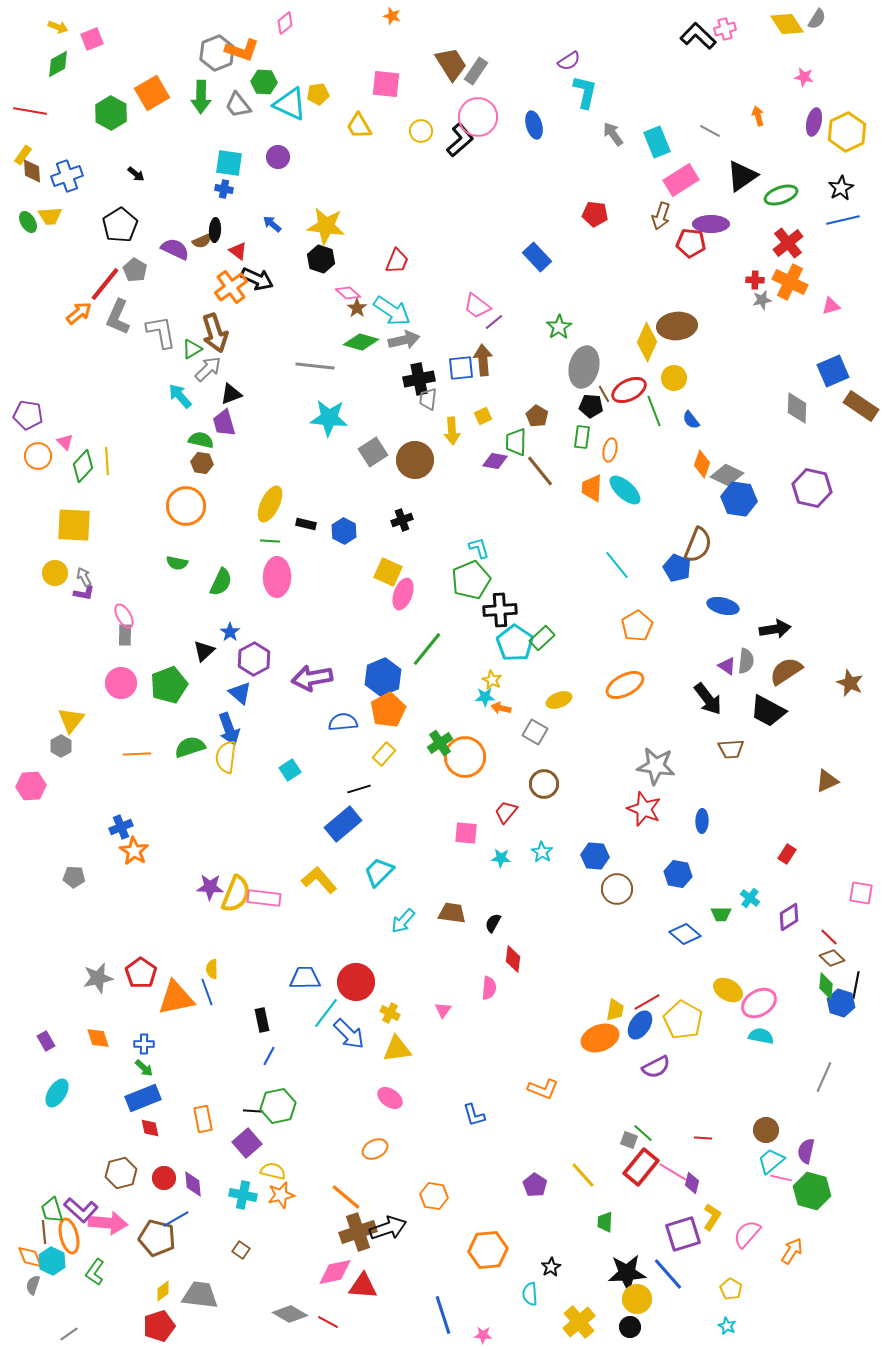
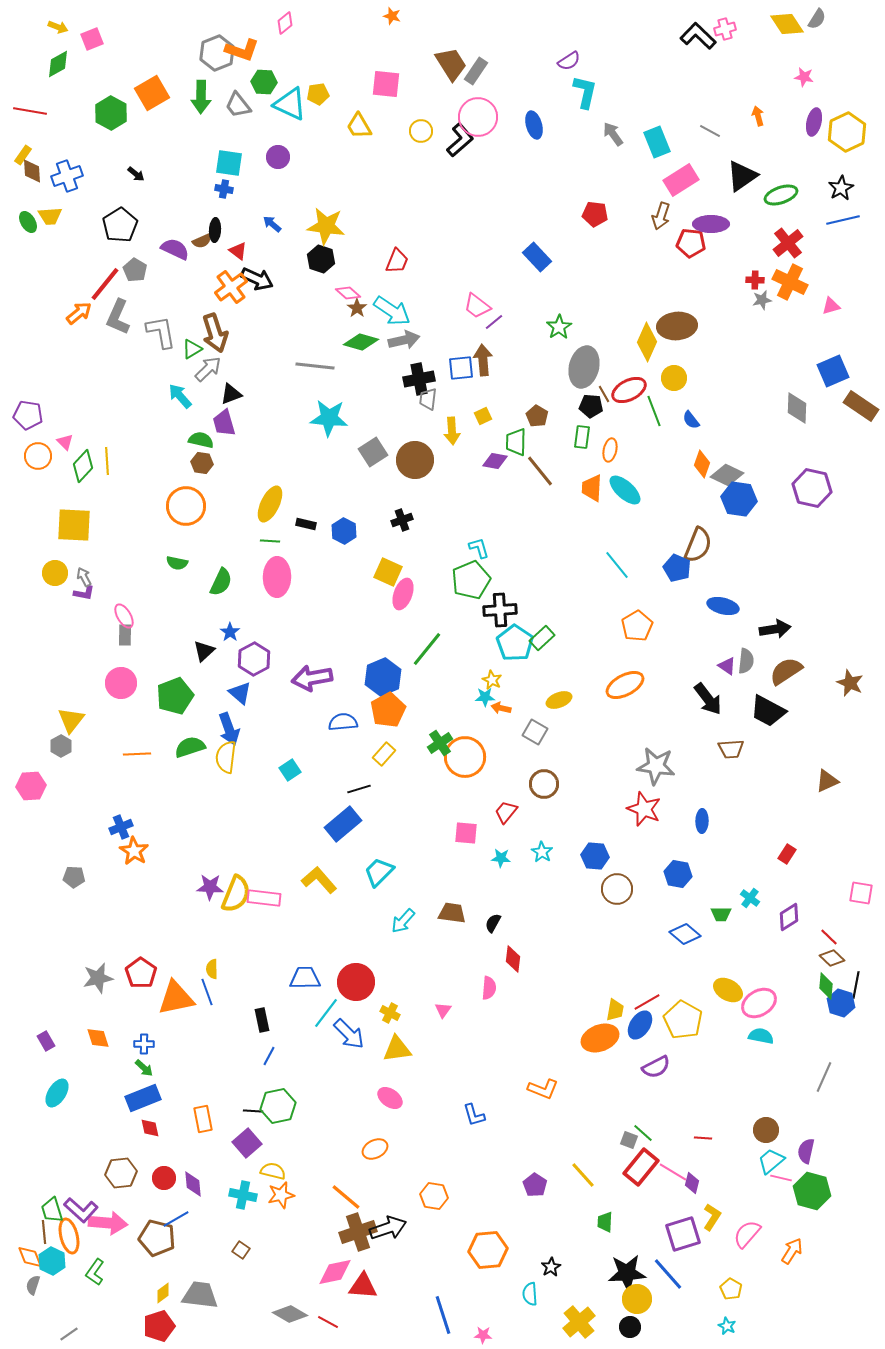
green pentagon at (169, 685): moved 6 px right, 11 px down
brown hexagon at (121, 1173): rotated 8 degrees clockwise
yellow diamond at (163, 1291): moved 2 px down
